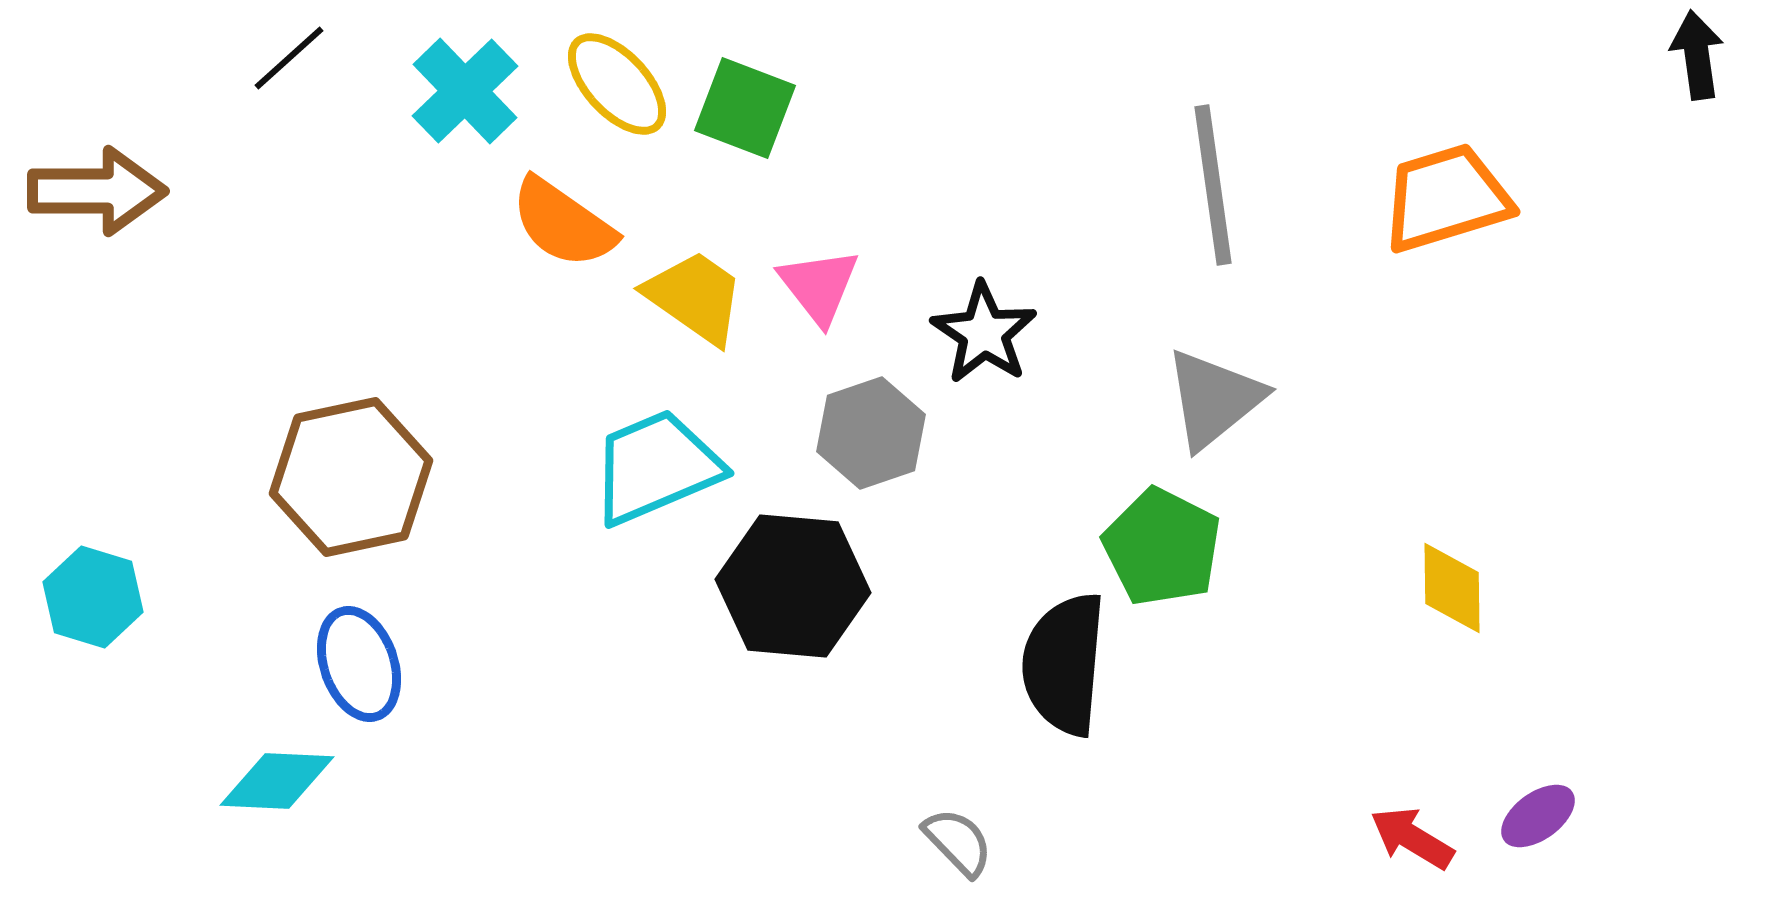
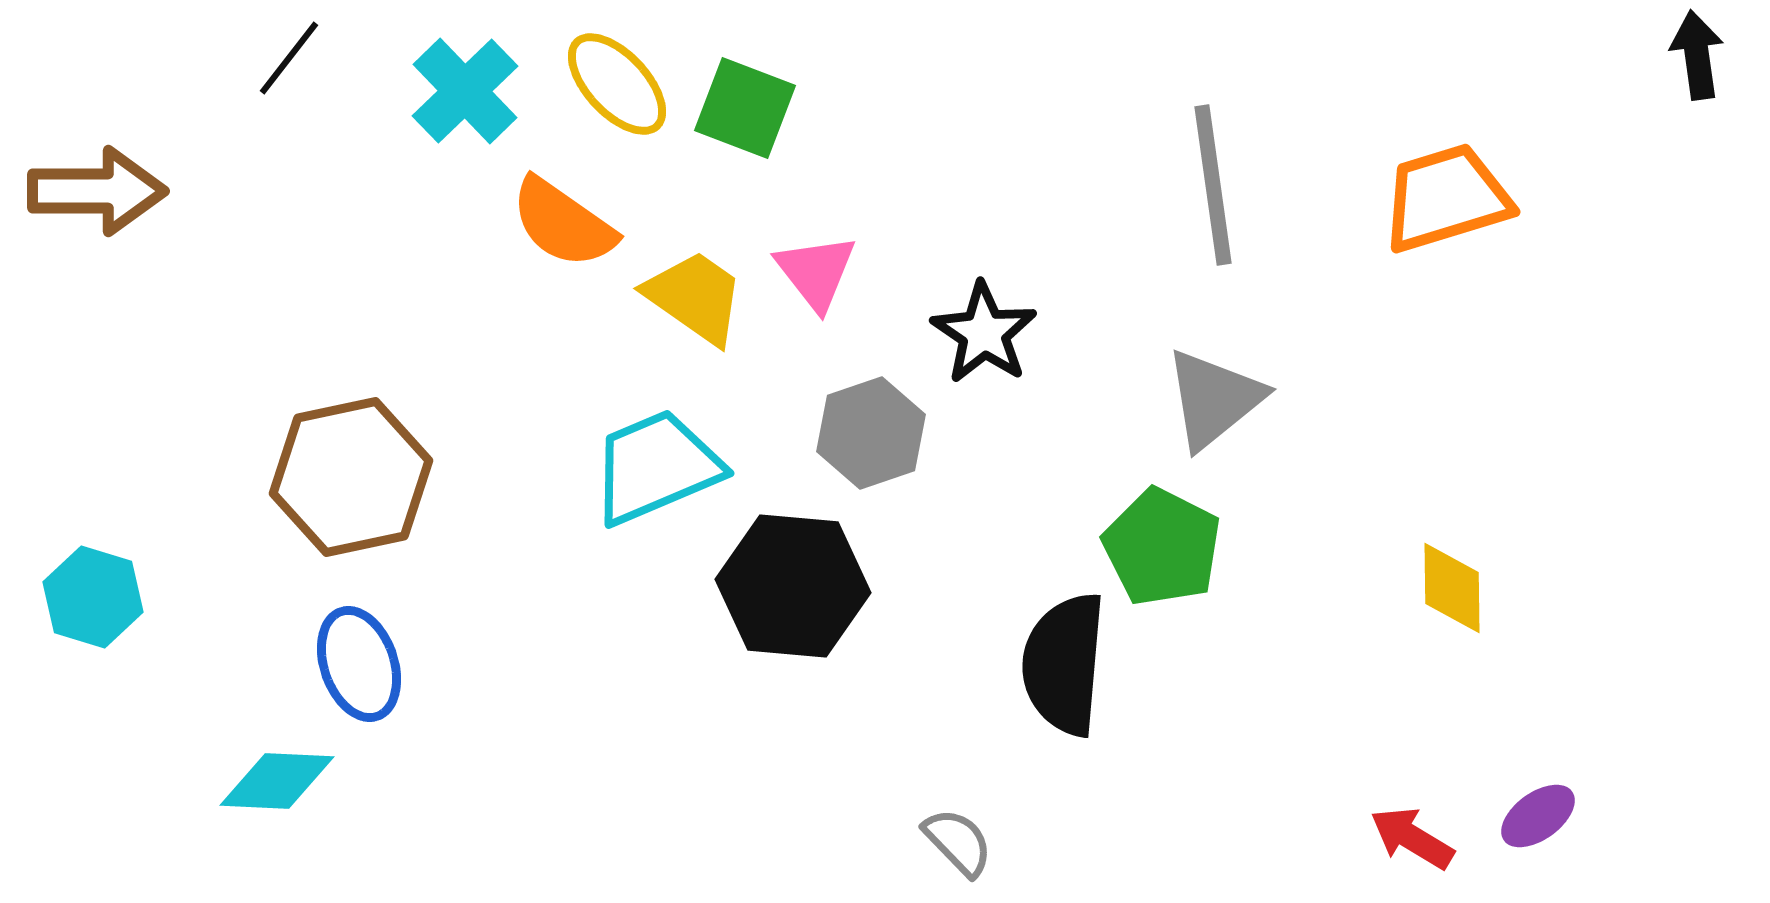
black line: rotated 10 degrees counterclockwise
pink triangle: moved 3 px left, 14 px up
